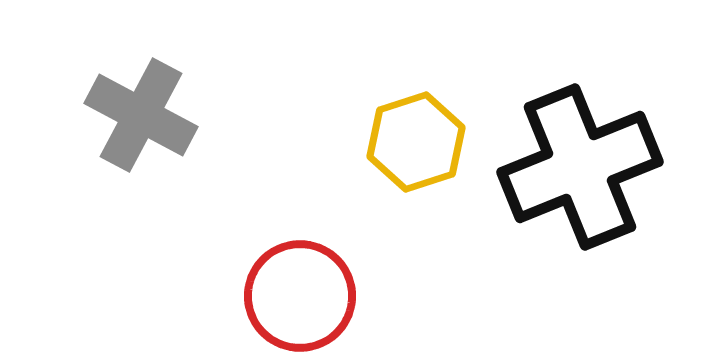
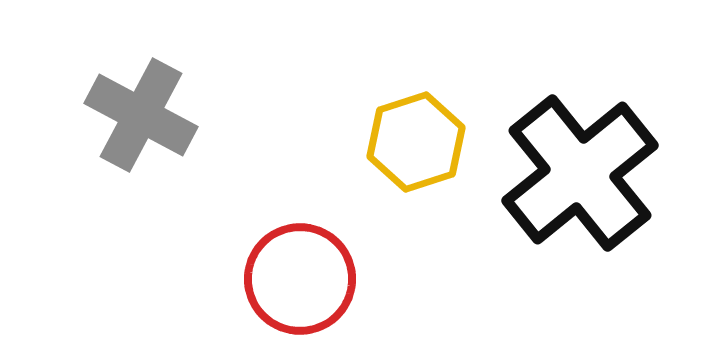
black cross: moved 6 px down; rotated 17 degrees counterclockwise
red circle: moved 17 px up
